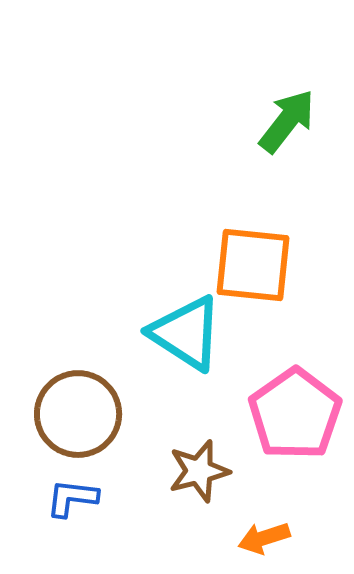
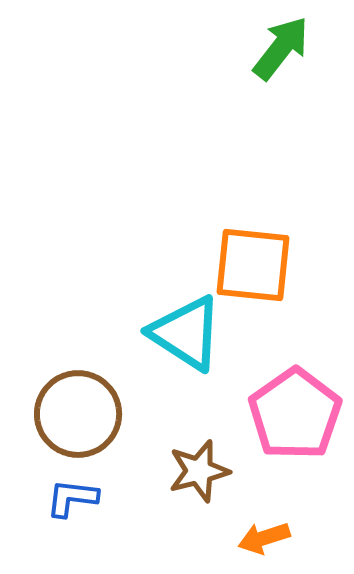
green arrow: moved 6 px left, 73 px up
